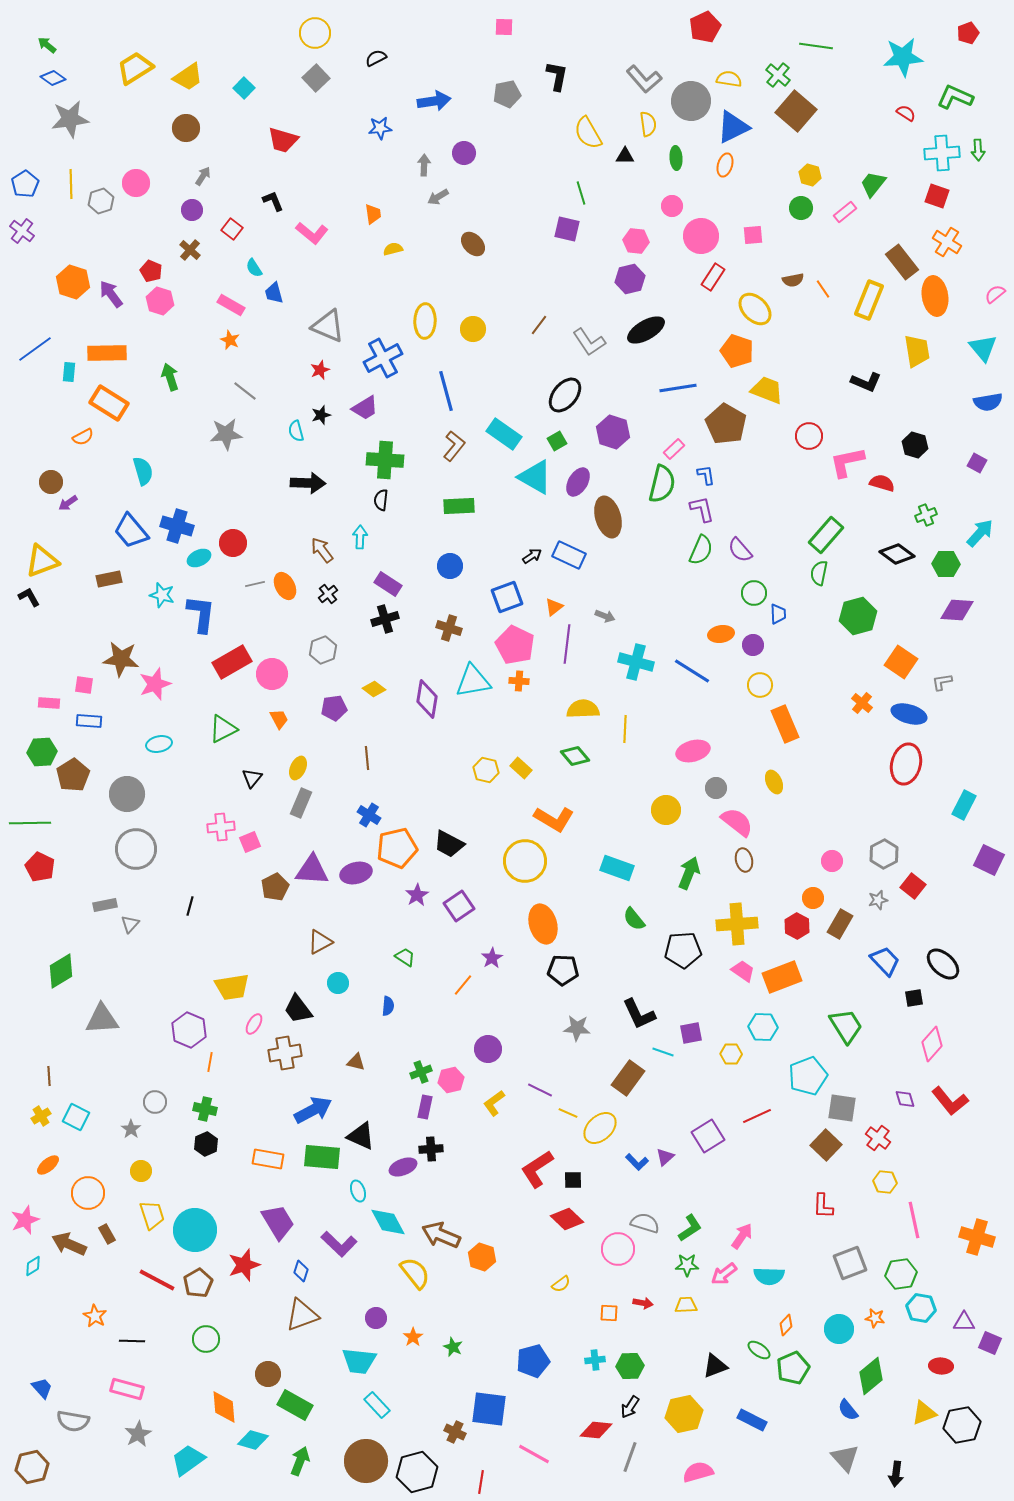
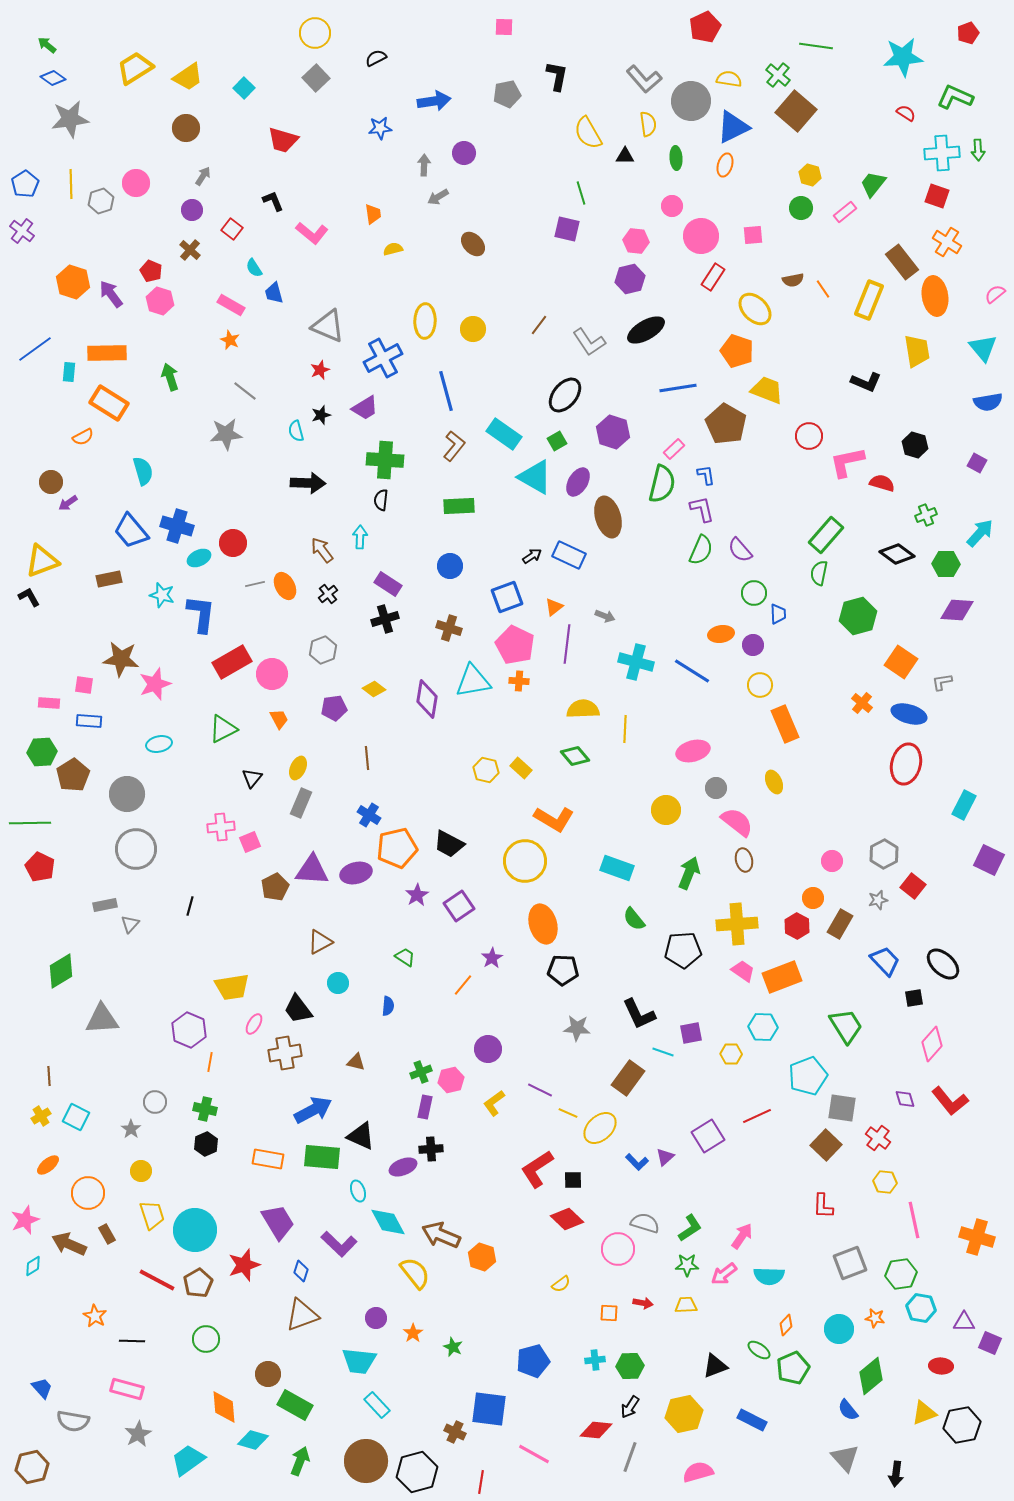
orange star at (413, 1337): moved 4 px up
